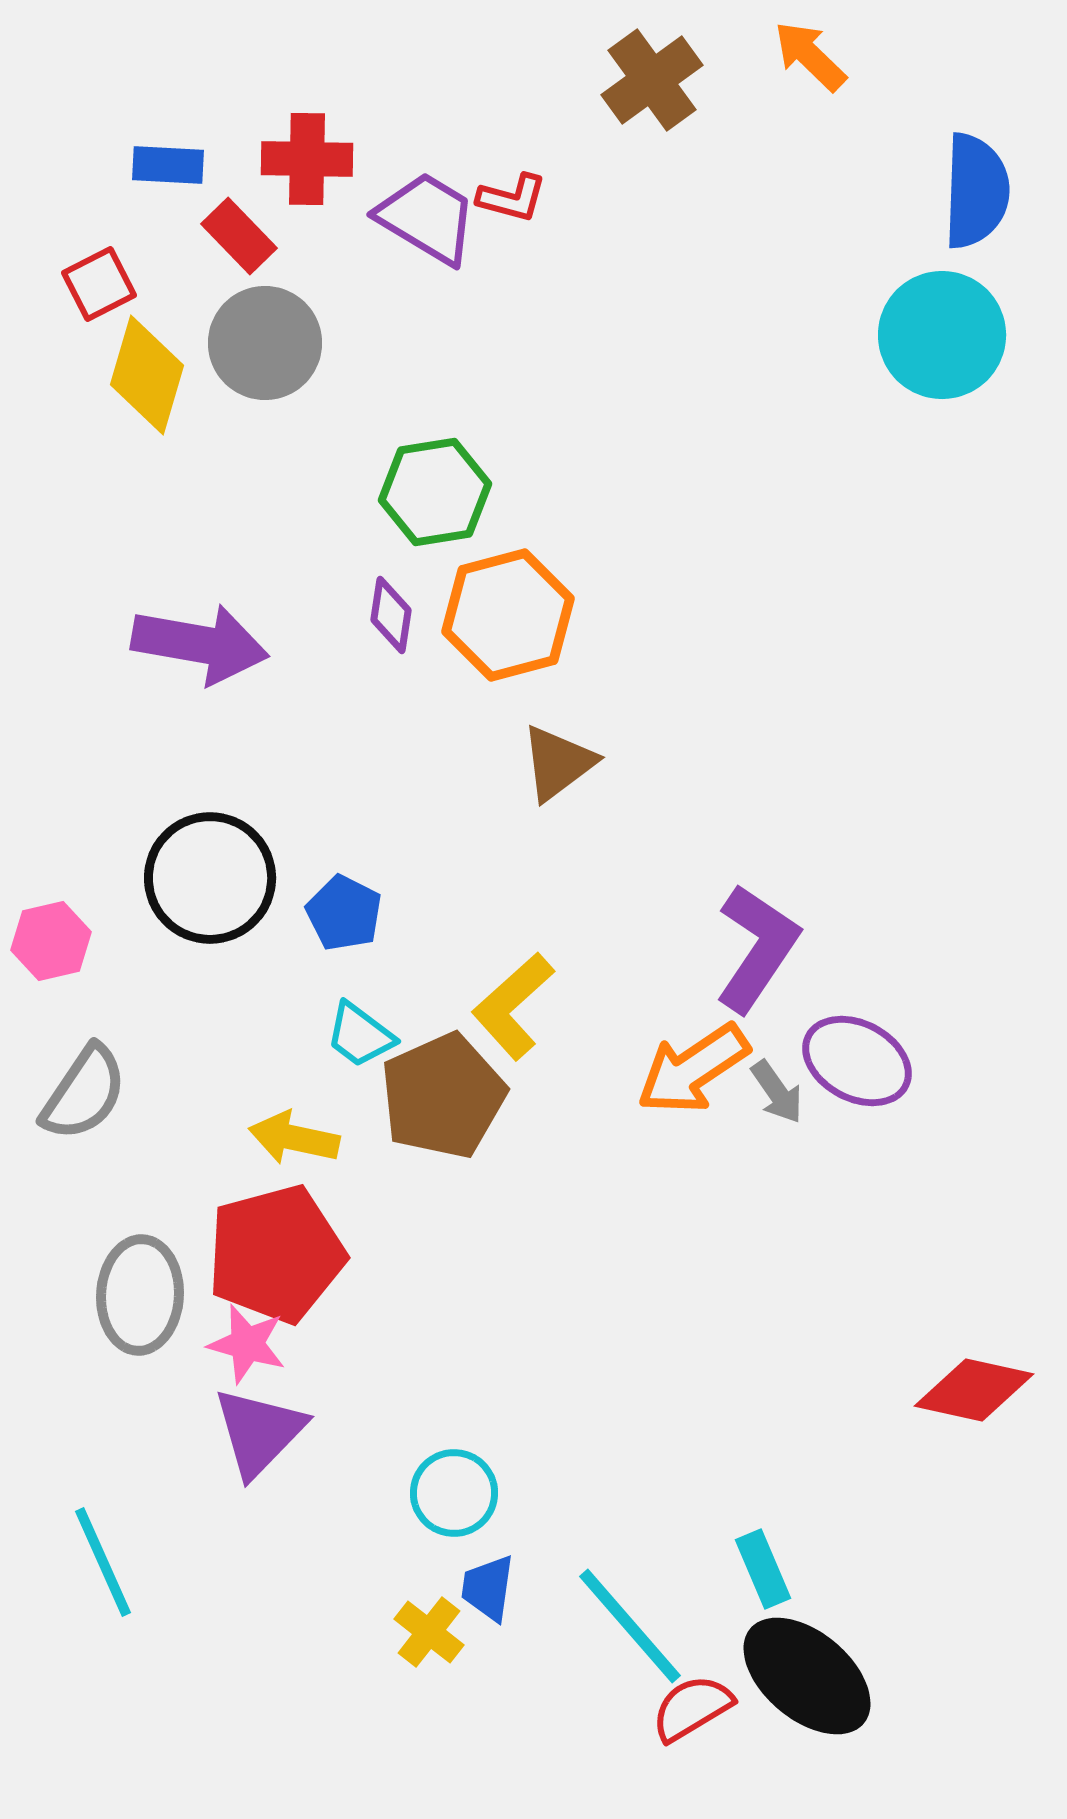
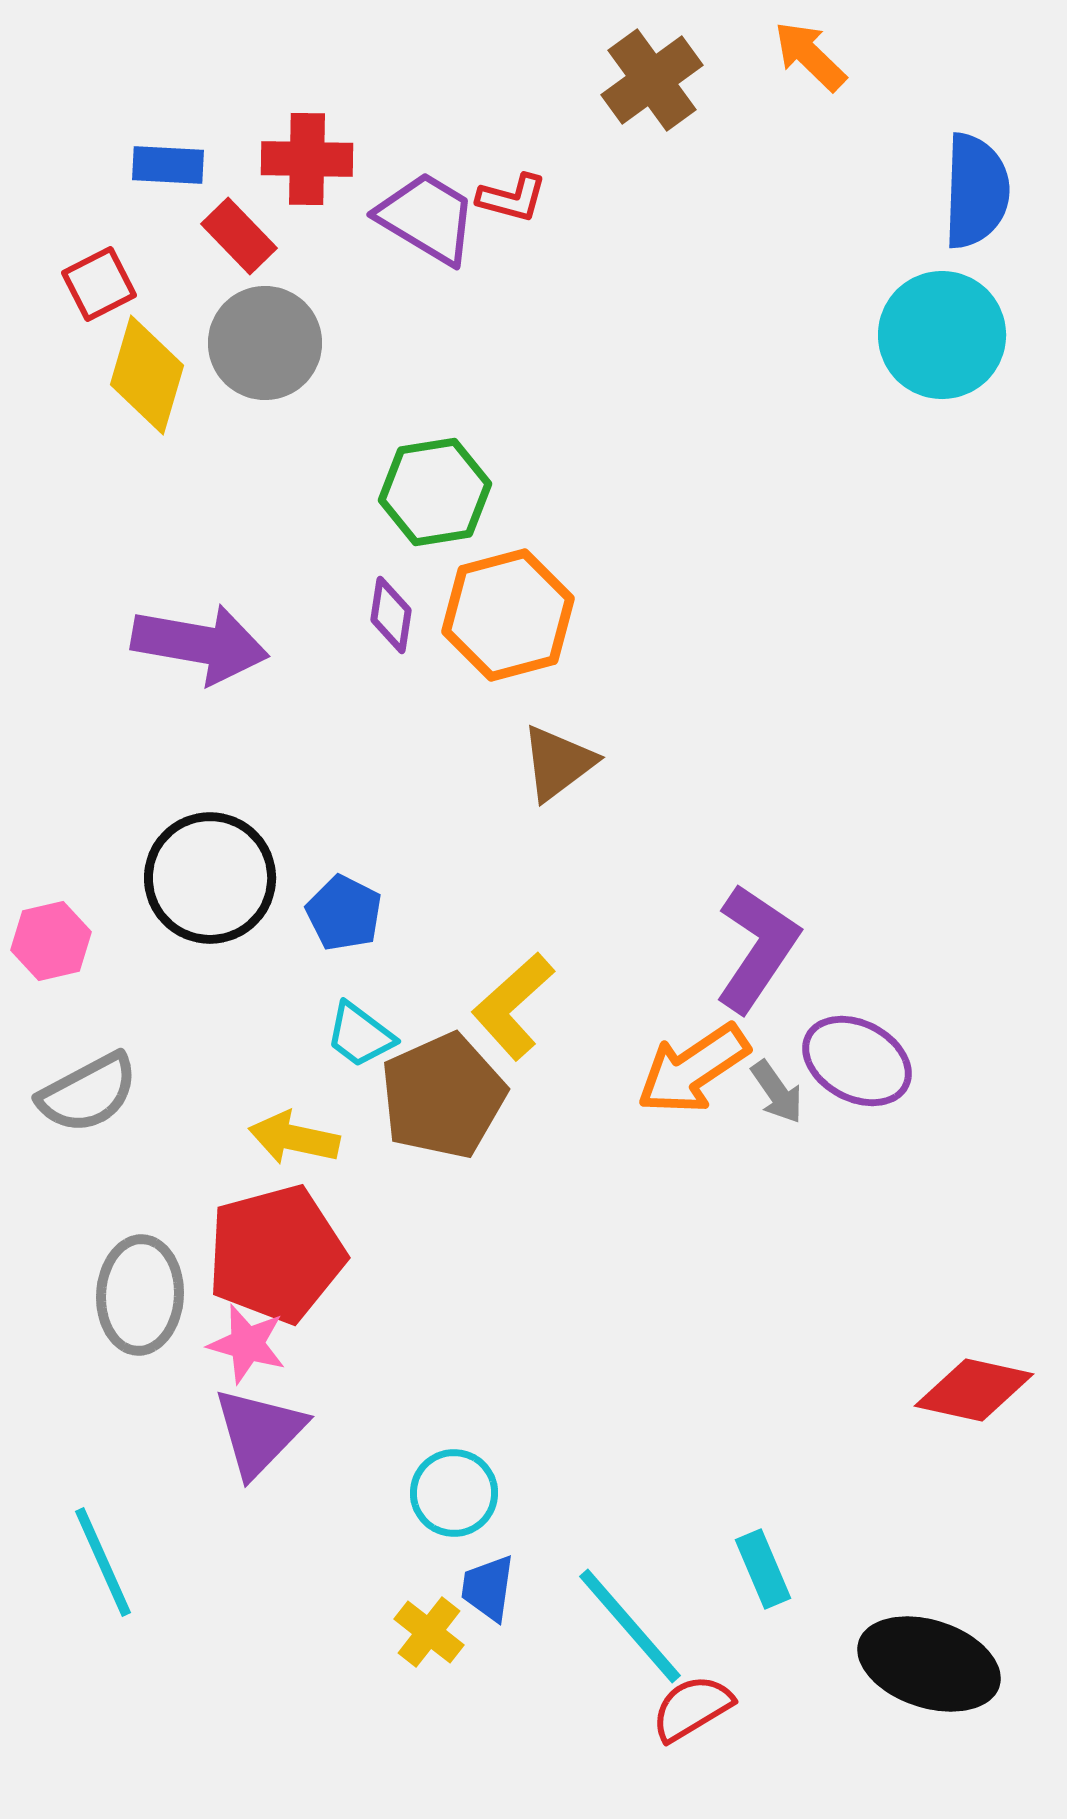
gray semicircle at (84, 1093): moved 4 px right; rotated 28 degrees clockwise
black ellipse at (807, 1676): moved 122 px right, 12 px up; rotated 22 degrees counterclockwise
